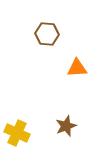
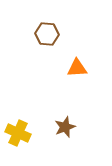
brown star: moved 1 px left, 1 px down
yellow cross: moved 1 px right
